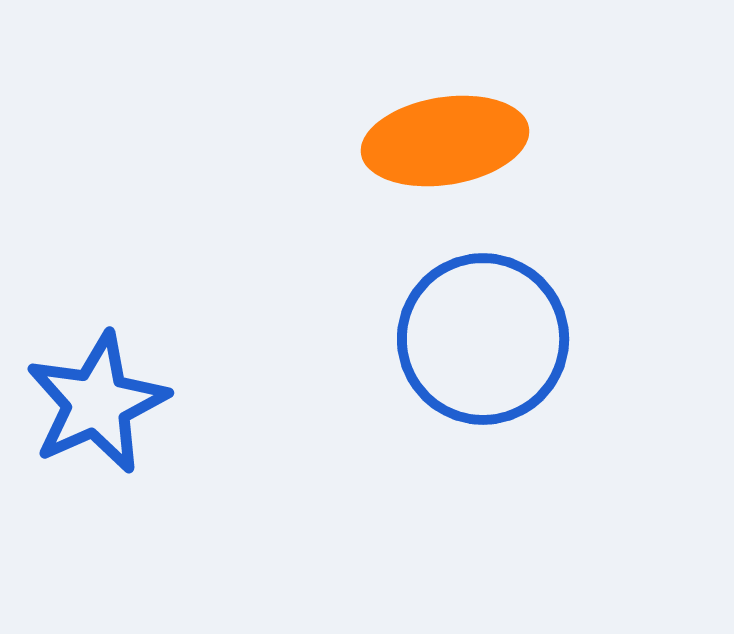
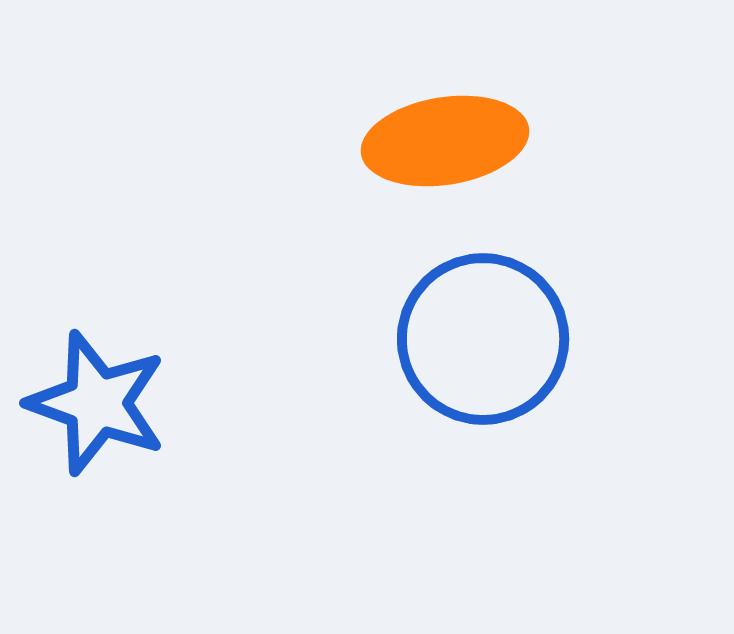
blue star: rotated 28 degrees counterclockwise
